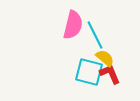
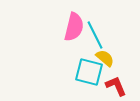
pink semicircle: moved 1 px right, 2 px down
red L-shape: moved 6 px right, 12 px down
